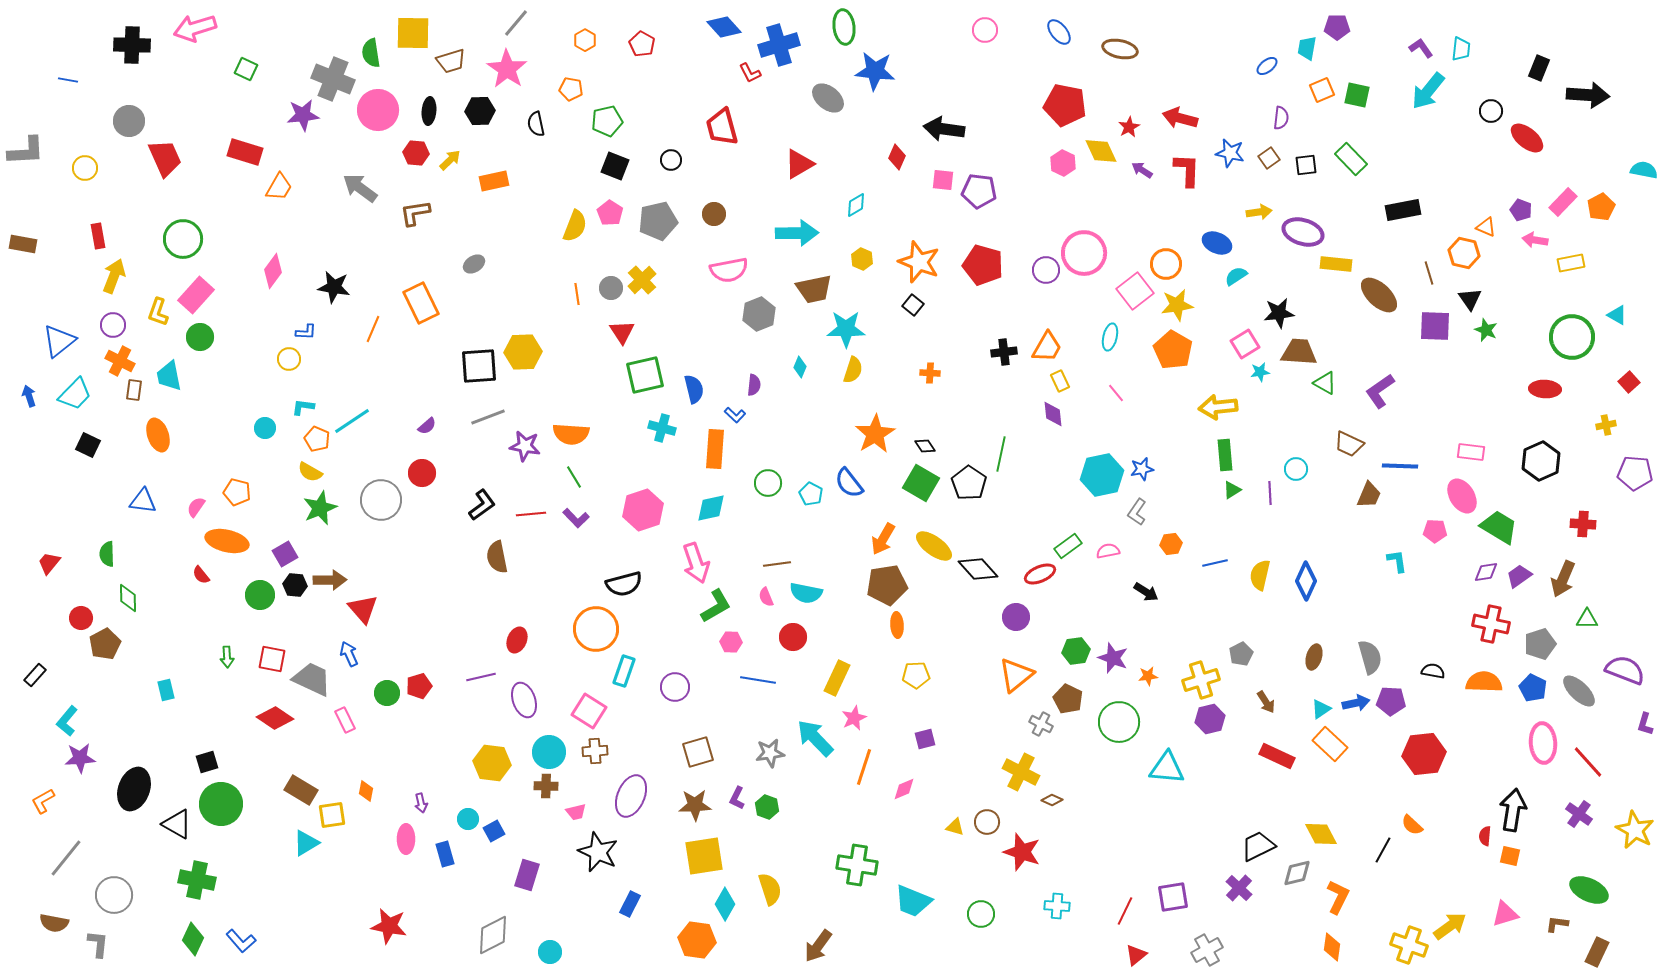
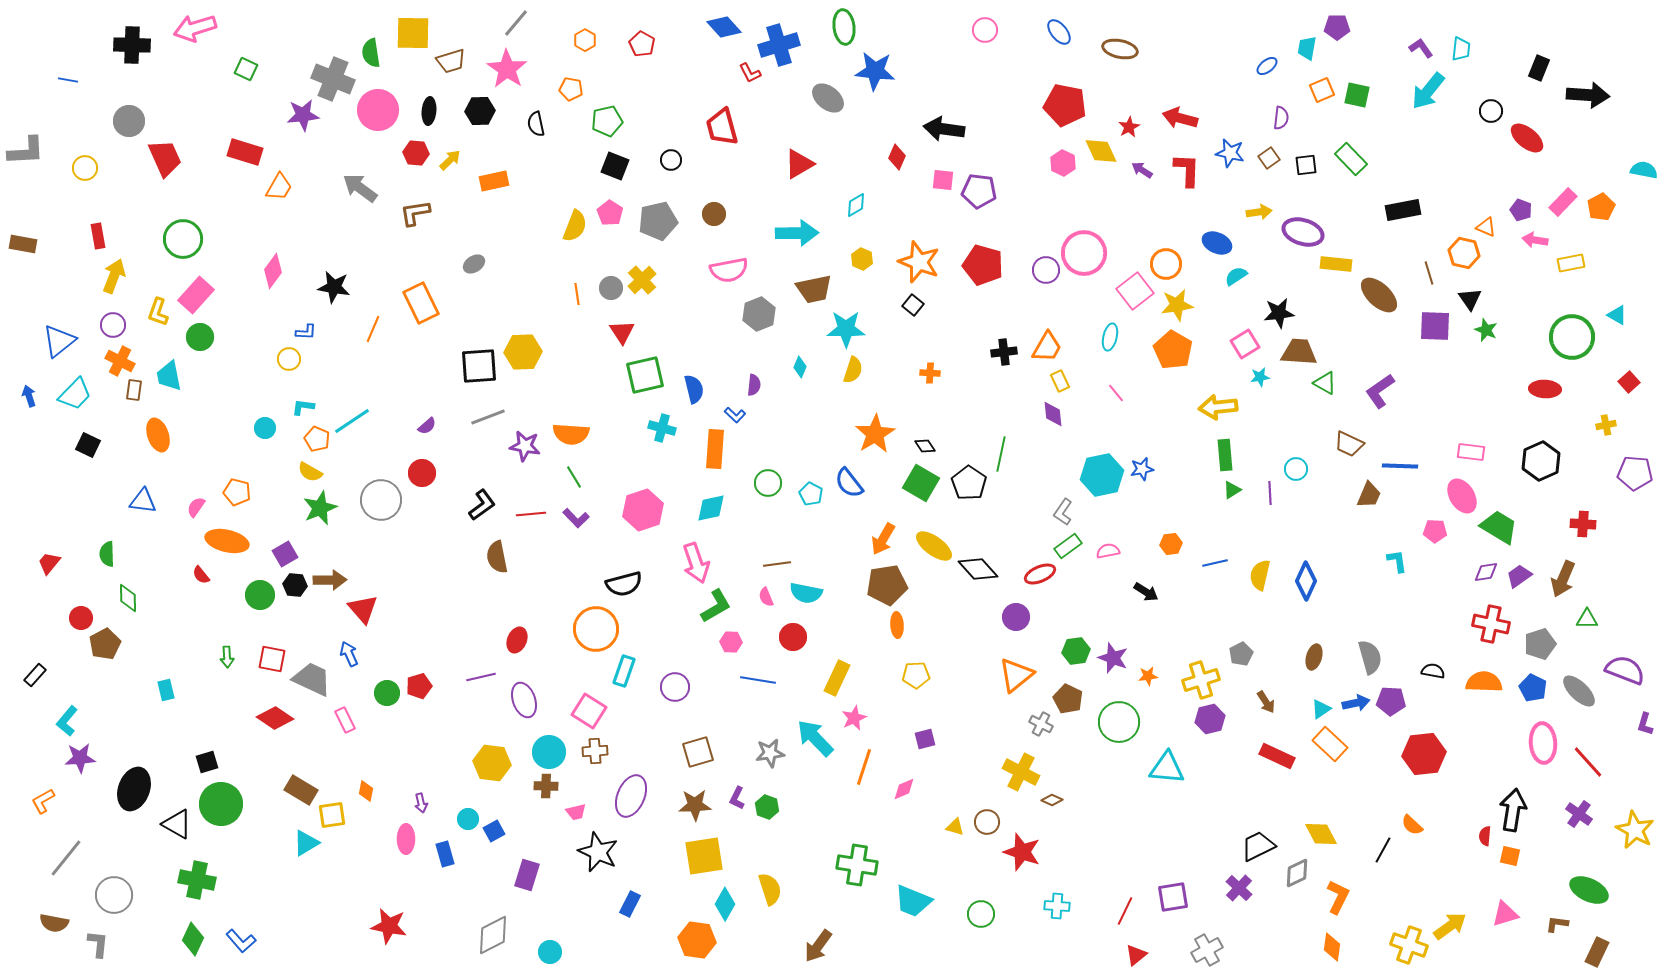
cyan star at (1260, 372): moved 5 px down
gray L-shape at (1137, 512): moved 74 px left
gray diamond at (1297, 873): rotated 12 degrees counterclockwise
